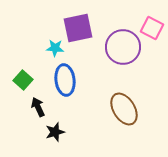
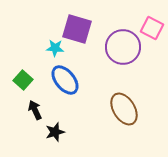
purple square: moved 1 px left, 1 px down; rotated 28 degrees clockwise
blue ellipse: rotated 32 degrees counterclockwise
black arrow: moved 3 px left, 3 px down
